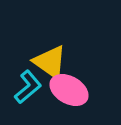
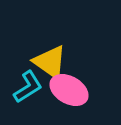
cyan L-shape: rotated 8 degrees clockwise
